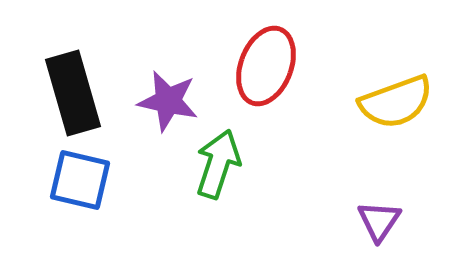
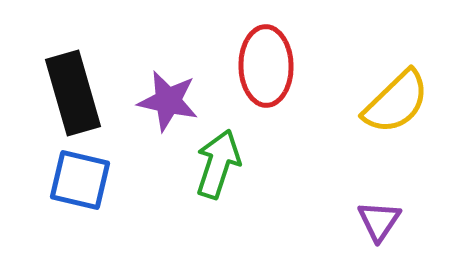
red ellipse: rotated 22 degrees counterclockwise
yellow semicircle: rotated 24 degrees counterclockwise
